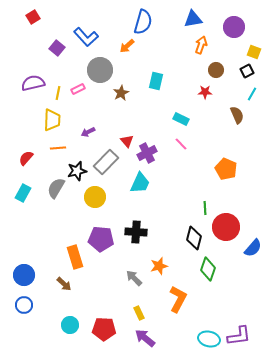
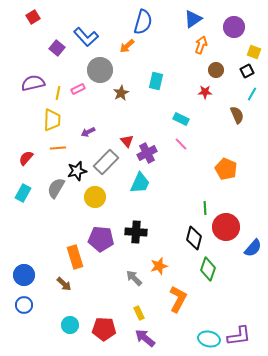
blue triangle at (193, 19): rotated 24 degrees counterclockwise
